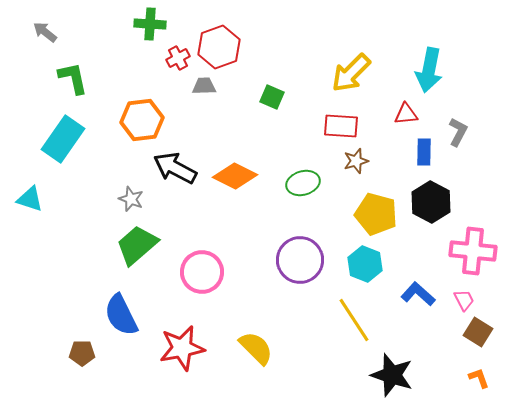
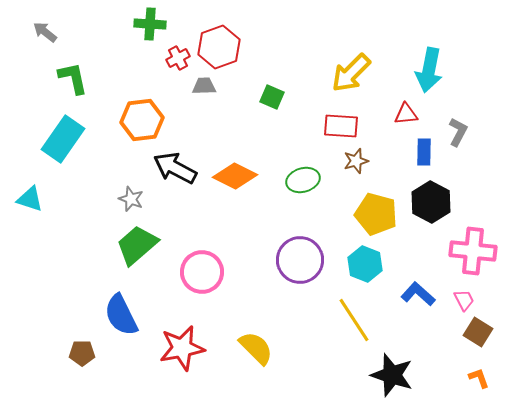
green ellipse: moved 3 px up
